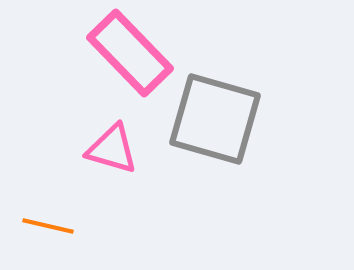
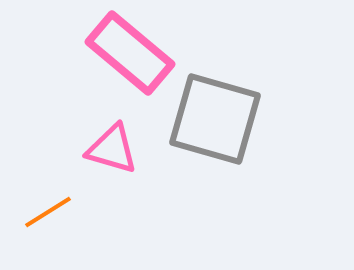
pink rectangle: rotated 6 degrees counterclockwise
orange line: moved 14 px up; rotated 45 degrees counterclockwise
